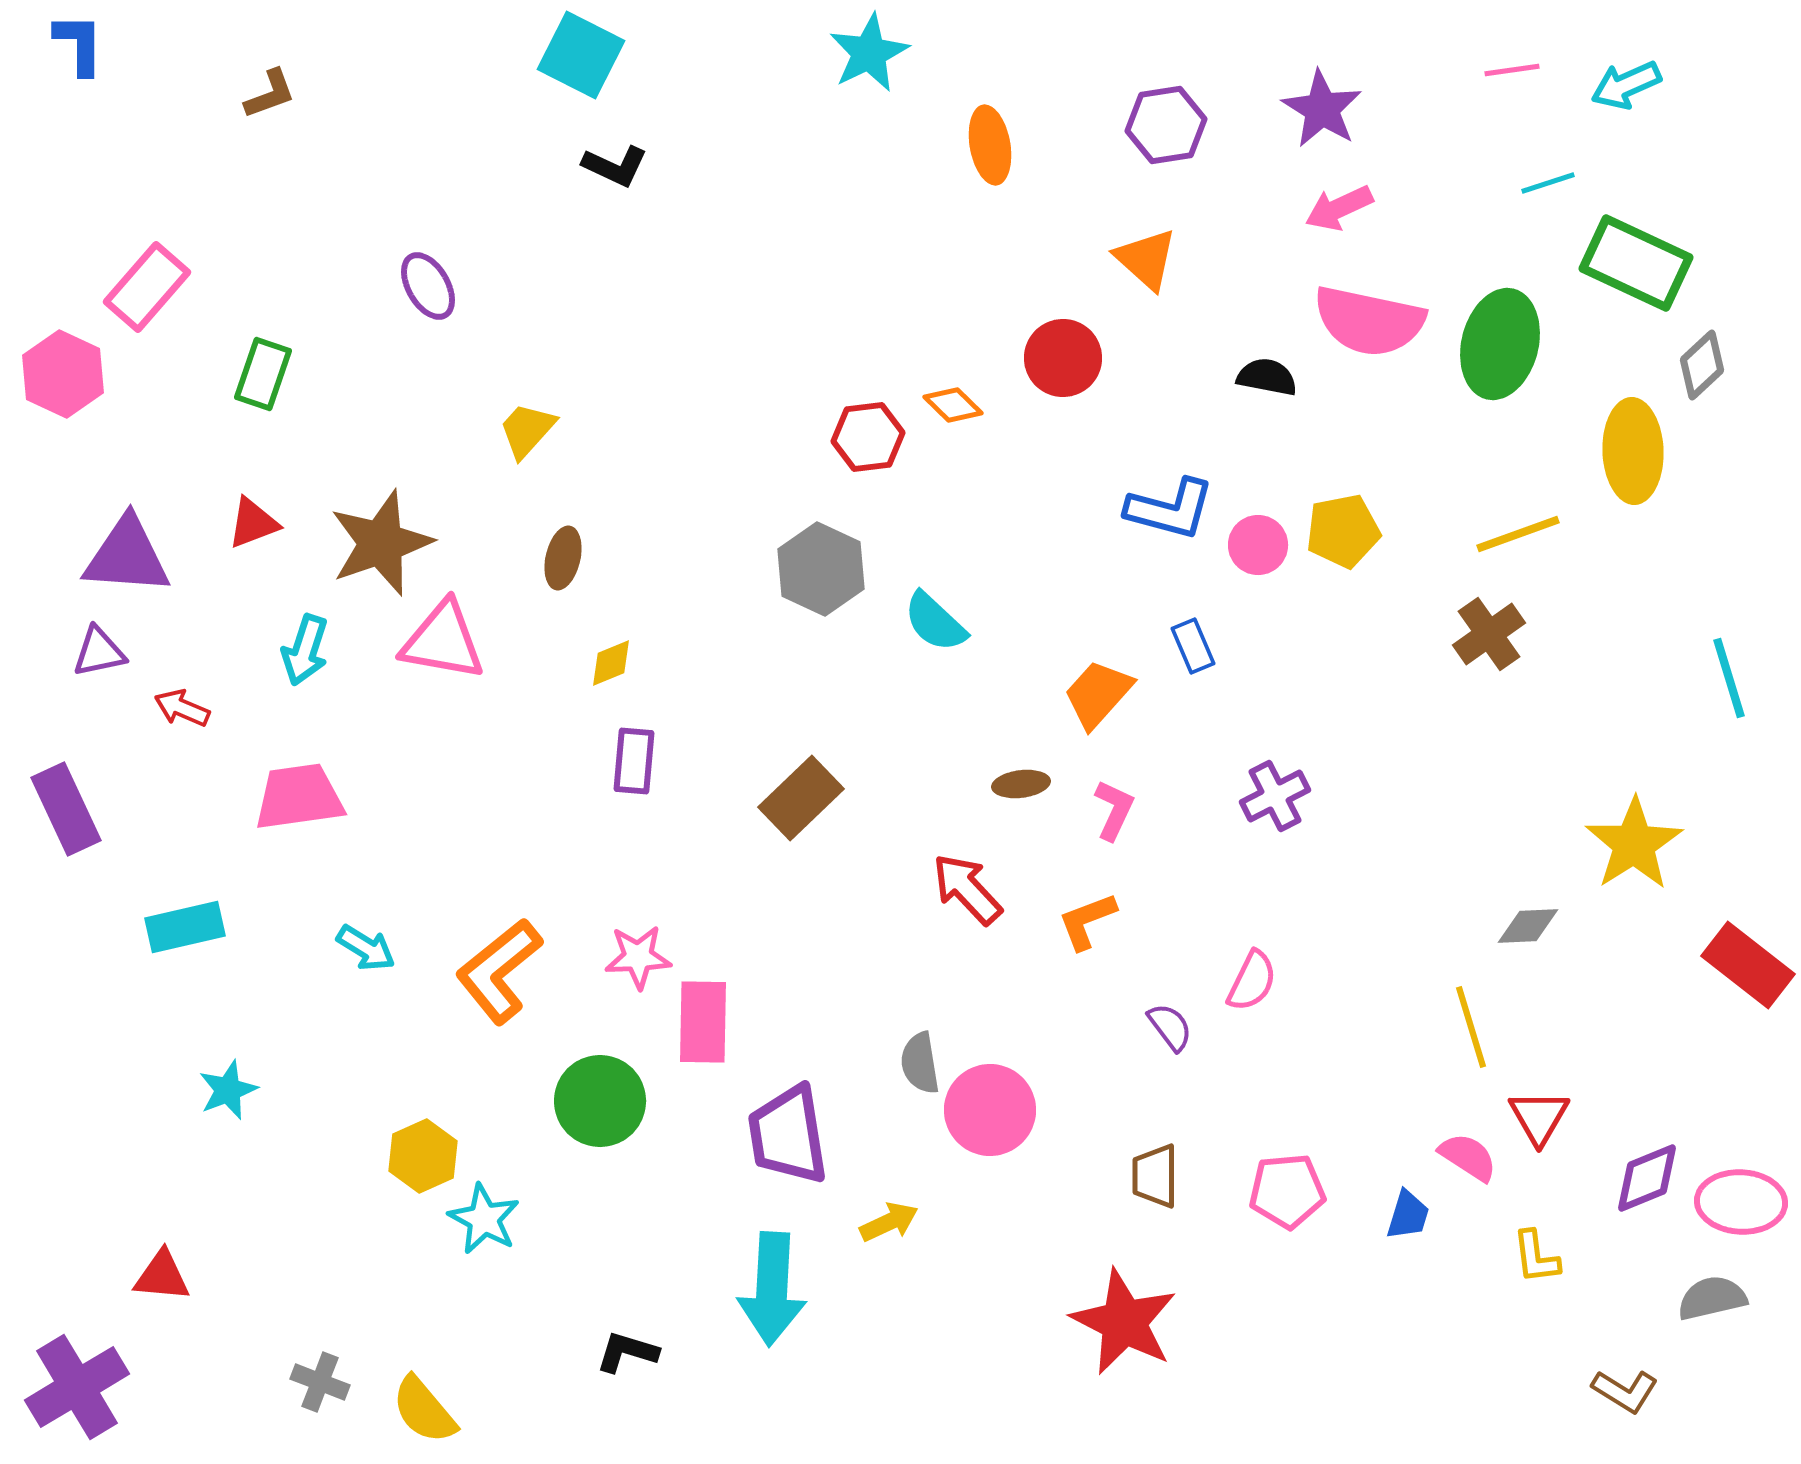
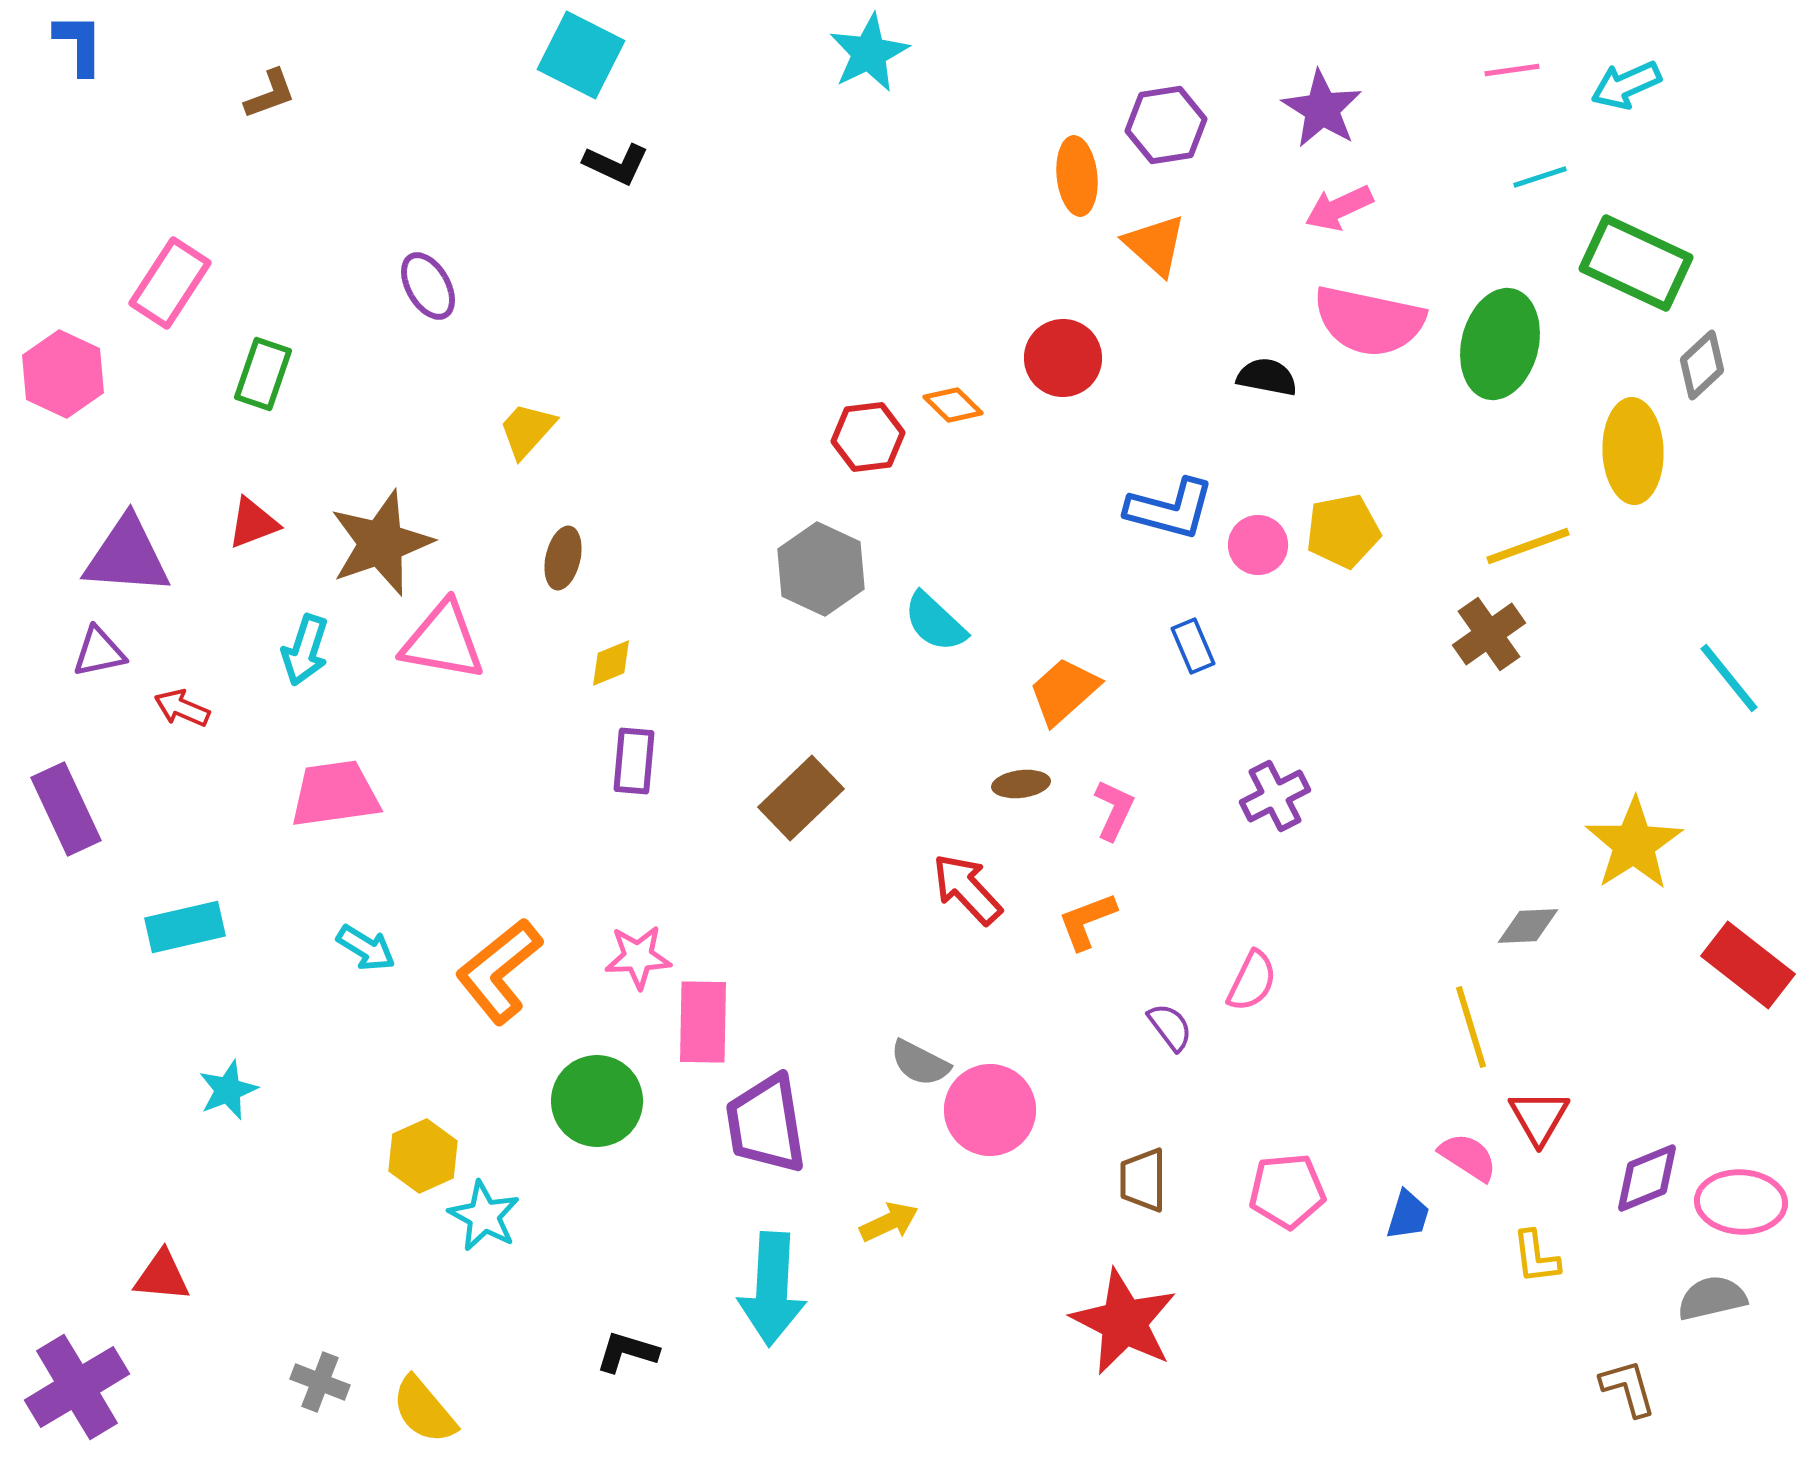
orange ellipse at (990, 145): moved 87 px right, 31 px down; rotated 4 degrees clockwise
black L-shape at (615, 166): moved 1 px right, 2 px up
cyan line at (1548, 183): moved 8 px left, 6 px up
orange triangle at (1146, 259): moved 9 px right, 14 px up
pink rectangle at (147, 287): moved 23 px right, 4 px up; rotated 8 degrees counterclockwise
yellow line at (1518, 534): moved 10 px right, 12 px down
cyan line at (1729, 678): rotated 22 degrees counterclockwise
orange trapezoid at (1098, 694): moved 34 px left, 3 px up; rotated 6 degrees clockwise
pink trapezoid at (299, 797): moved 36 px right, 3 px up
gray semicircle at (920, 1063): rotated 54 degrees counterclockwise
green circle at (600, 1101): moved 3 px left
purple trapezoid at (788, 1135): moved 22 px left, 11 px up
brown trapezoid at (1155, 1176): moved 12 px left, 4 px down
cyan star at (484, 1219): moved 3 px up
brown L-shape at (1625, 1391): moved 3 px right, 3 px up; rotated 138 degrees counterclockwise
